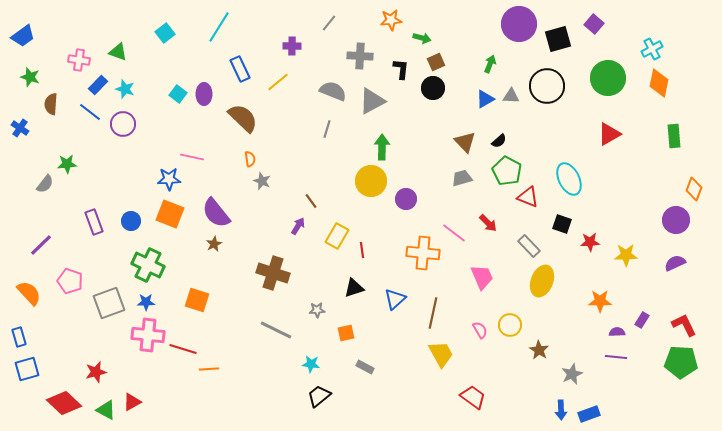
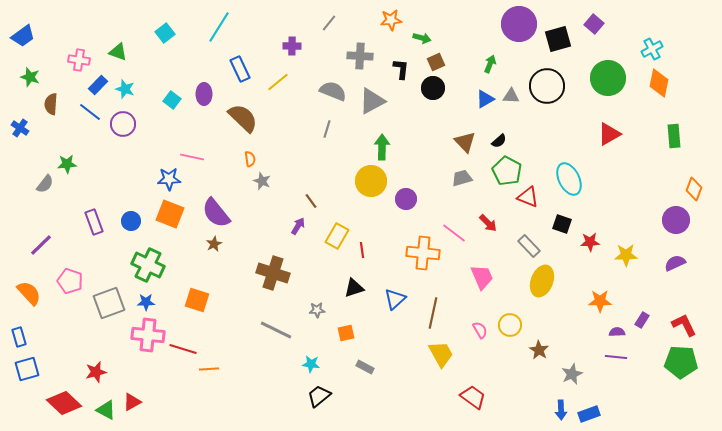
cyan square at (178, 94): moved 6 px left, 6 px down
